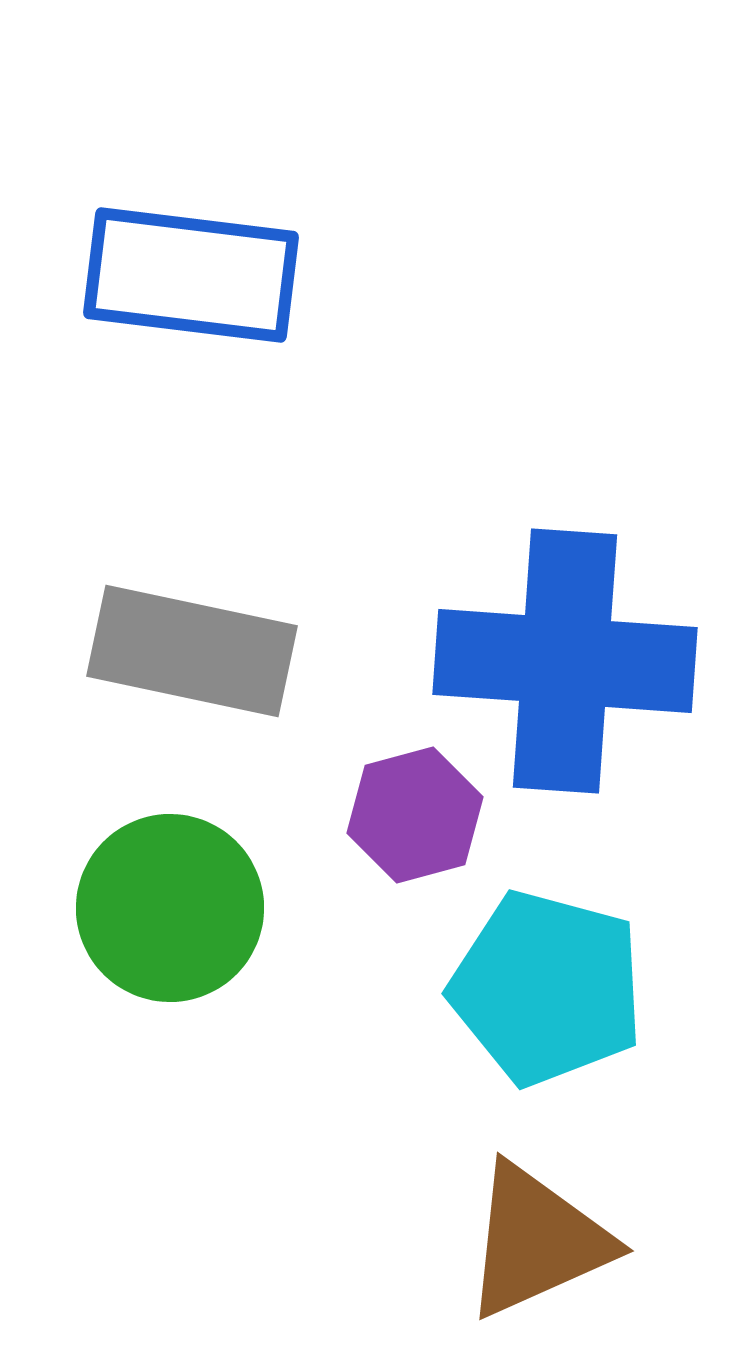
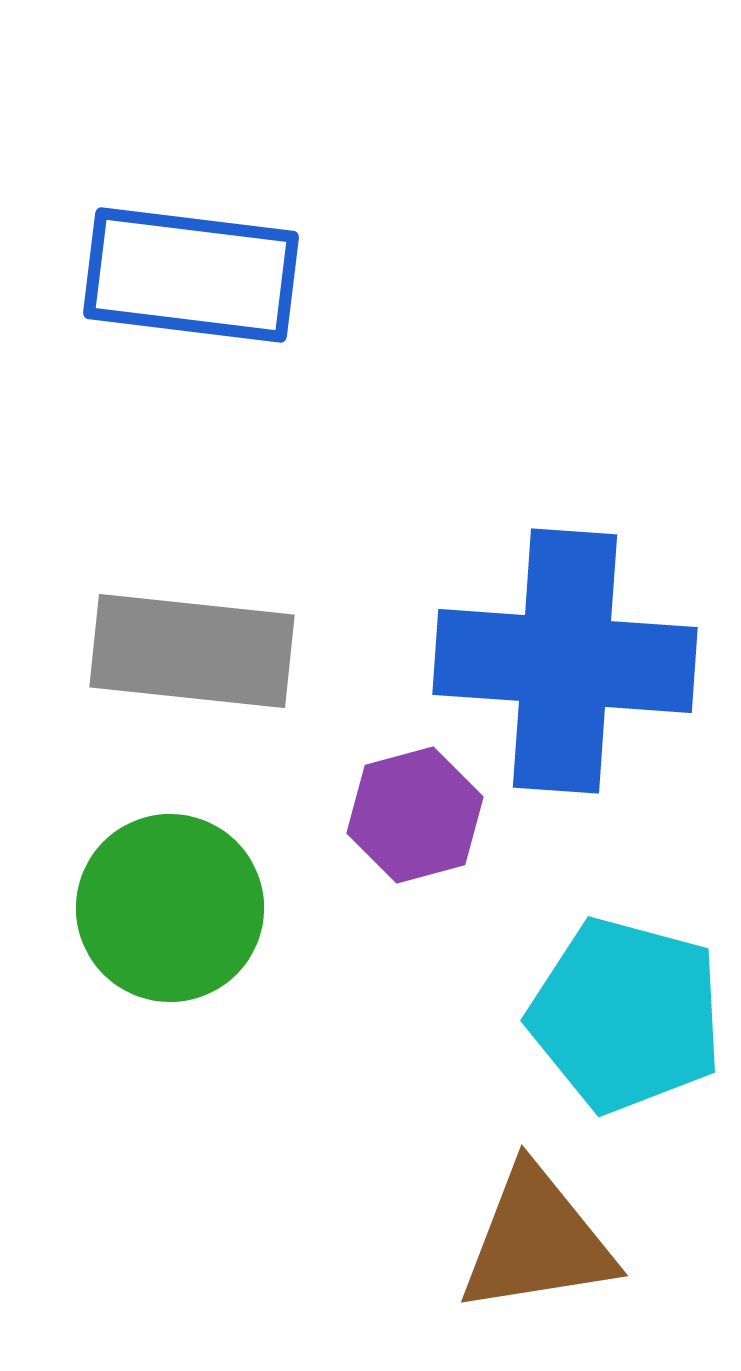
gray rectangle: rotated 6 degrees counterclockwise
cyan pentagon: moved 79 px right, 27 px down
brown triangle: rotated 15 degrees clockwise
